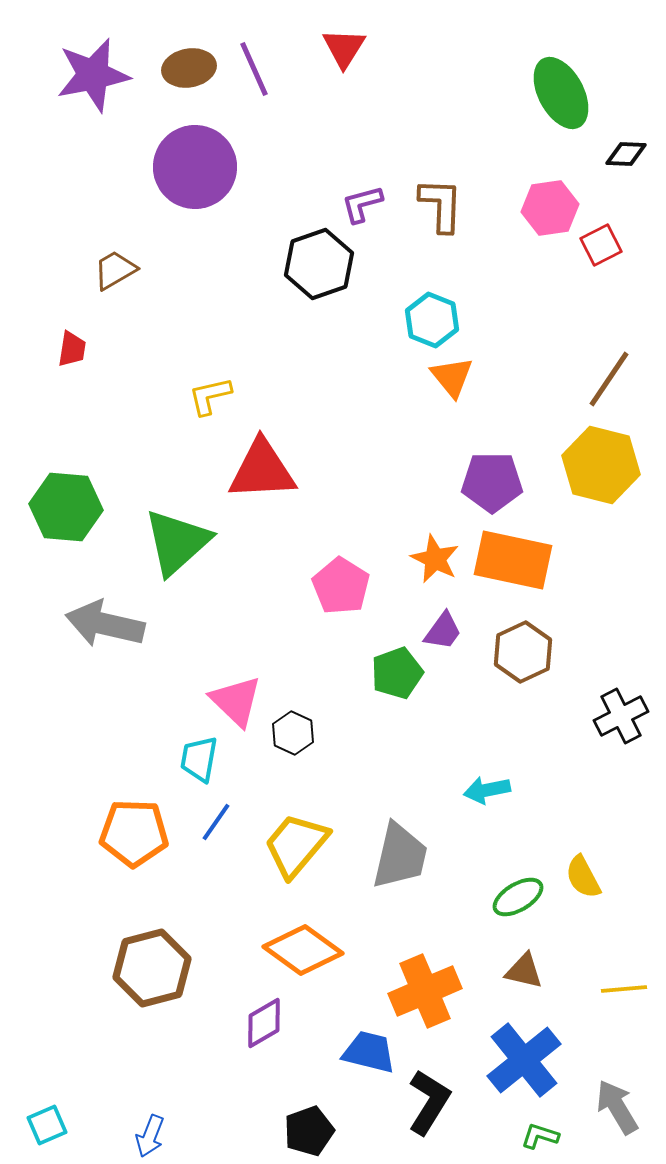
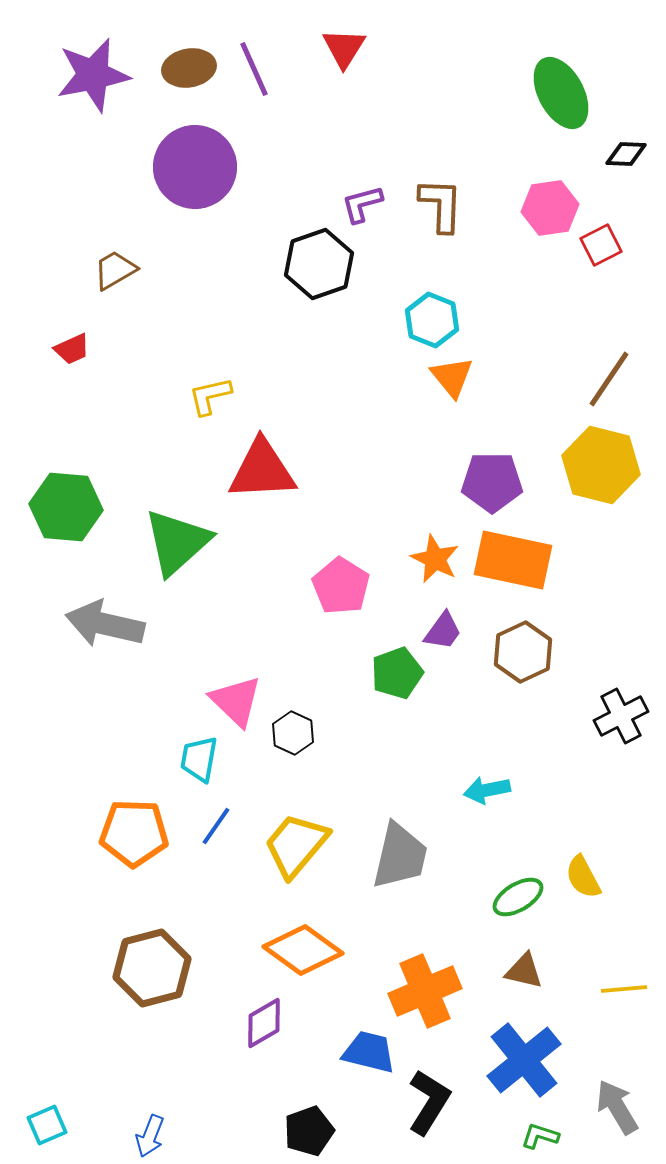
red trapezoid at (72, 349): rotated 57 degrees clockwise
blue line at (216, 822): moved 4 px down
